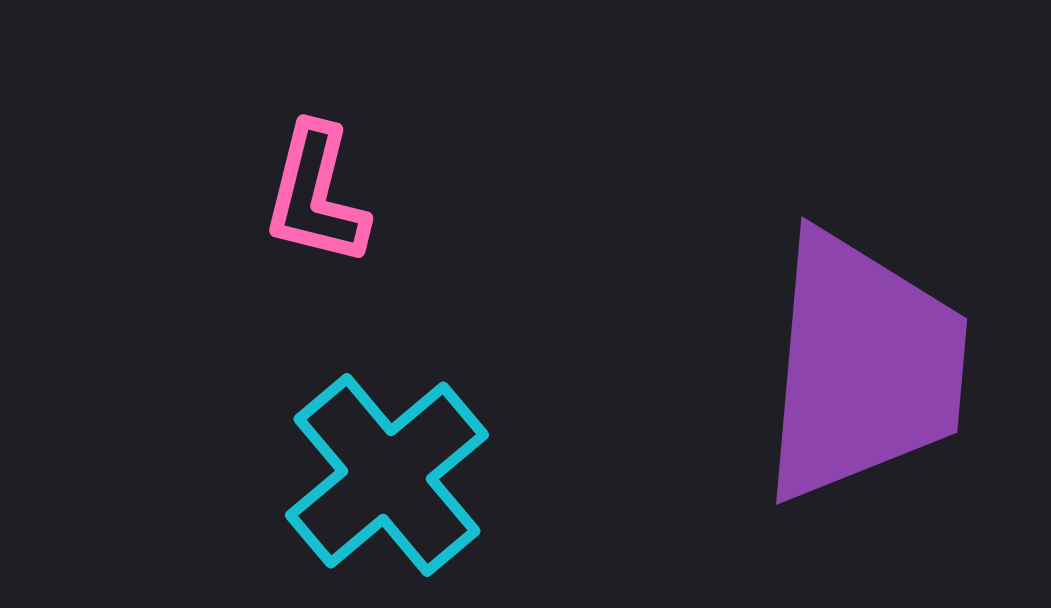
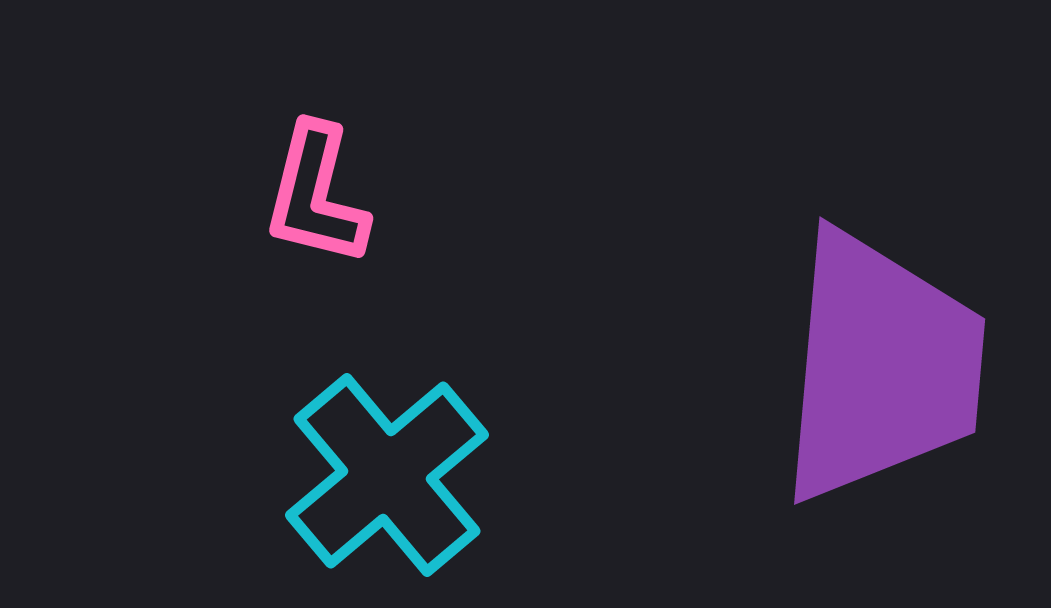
purple trapezoid: moved 18 px right
